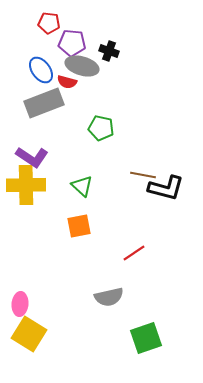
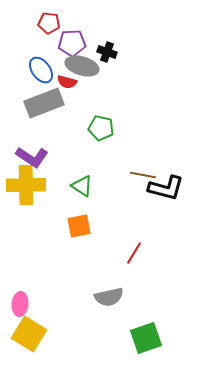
purple pentagon: rotated 8 degrees counterclockwise
black cross: moved 2 px left, 1 px down
green triangle: rotated 10 degrees counterclockwise
red line: rotated 25 degrees counterclockwise
